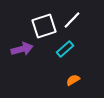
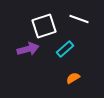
white line: moved 7 px right, 1 px up; rotated 66 degrees clockwise
purple arrow: moved 6 px right
orange semicircle: moved 2 px up
